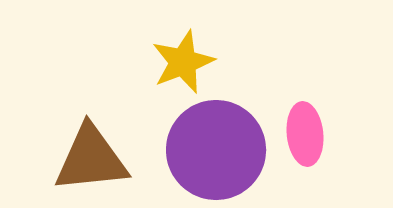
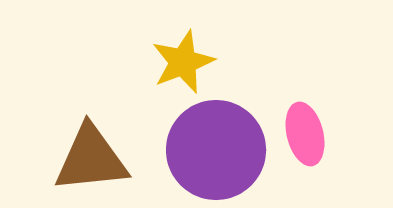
pink ellipse: rotated 8 degrees counterclockwise
